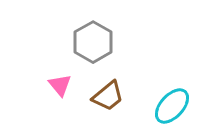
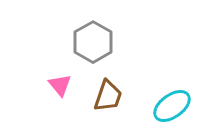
brown trapezoid: rotated 32 degrees counterclockwise
cyan ellipse: rotated 12 degrees clockwise
